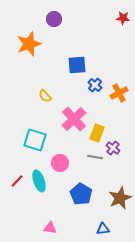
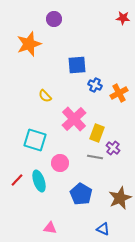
blue cross: rotated 16 degrees counterclockwise
red line: moved 1 px up
blue triangle: rotated 32 degrees clockwise
